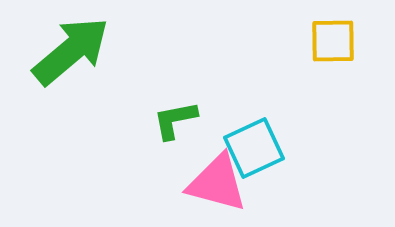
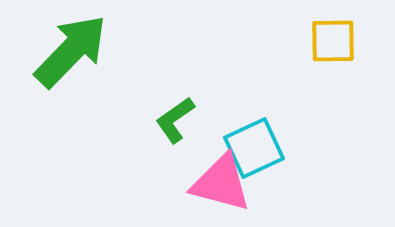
green arrow: rotated 6 degrees counterclockwise
green L-shape: rotated 24 degrees counterclockwise
pink triangle: moved 4 px right
